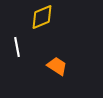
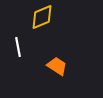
white line: moved 1 px right
